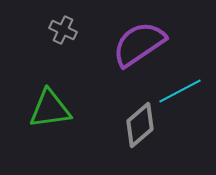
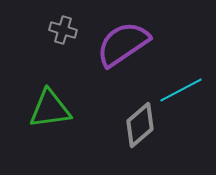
gray cross: rotated 8 degrees counterclockwise
purple semicircle: moved 16 px left
cyan line: moved 1 px right, 1 px up
